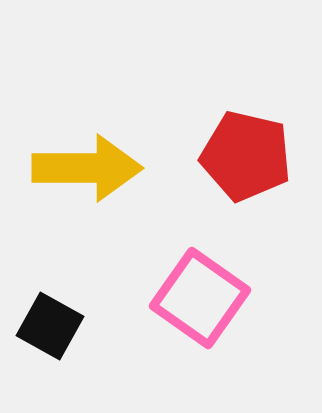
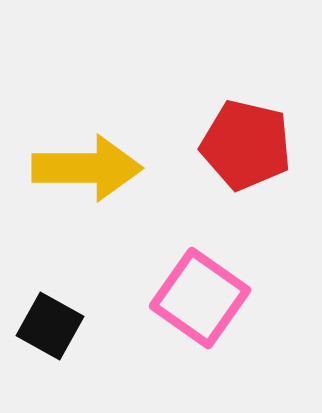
red pentagon: moved 11 px up
